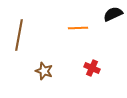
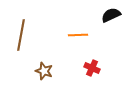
black semicircle: moved 2 px left, 1 px down
orange line: moved 7 px down
brown line: moved 2 px right
